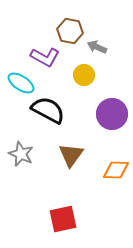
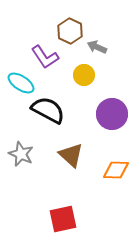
brown hexagon: rotated 15 degrees clockwise
purple L-shape: rotated 28 degrees clockwise
brown triangle: rotated 24 degrees counterclockwise
